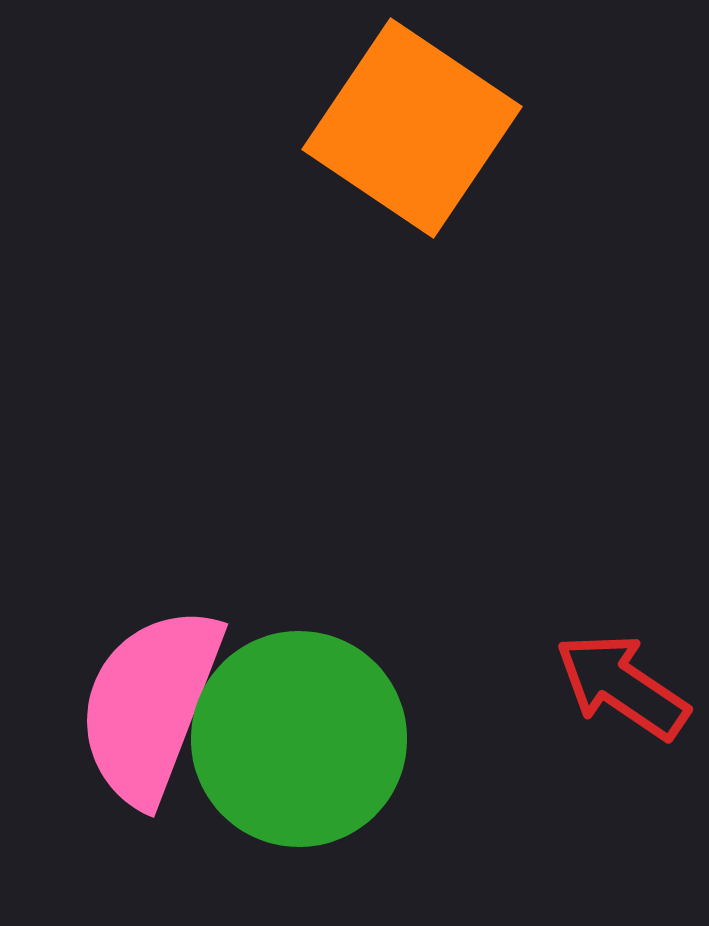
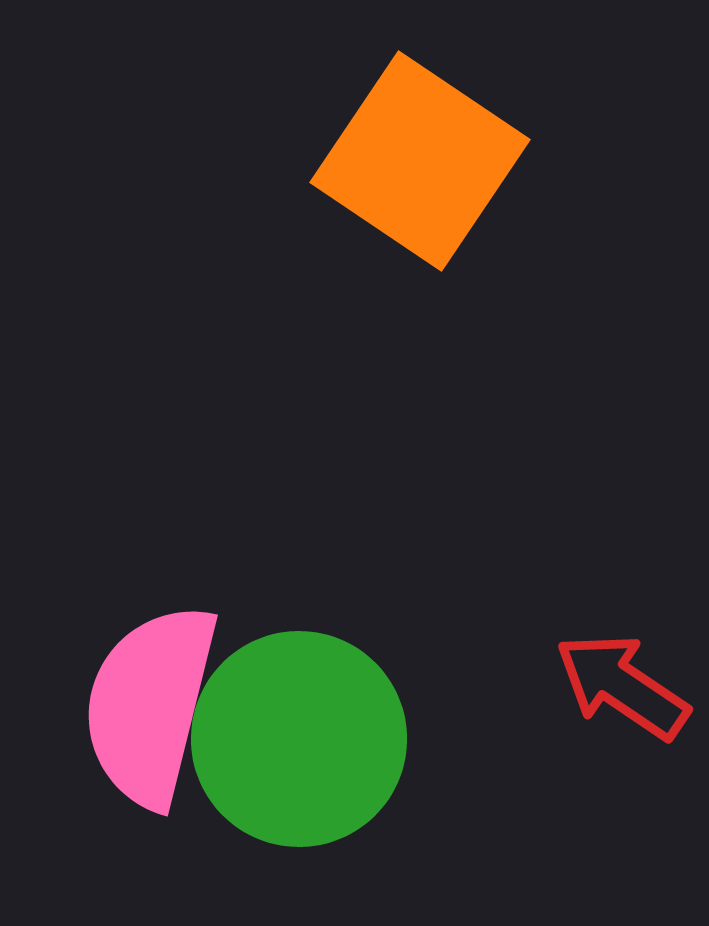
orange square: moved 8 px right, 33 px down
pink semicircle: rotated 7 degrees counterclockwise
